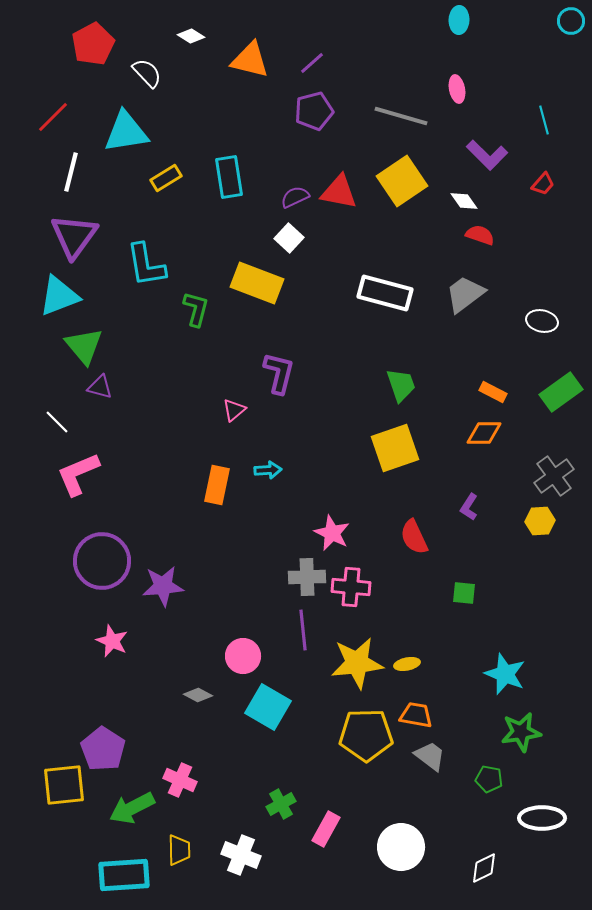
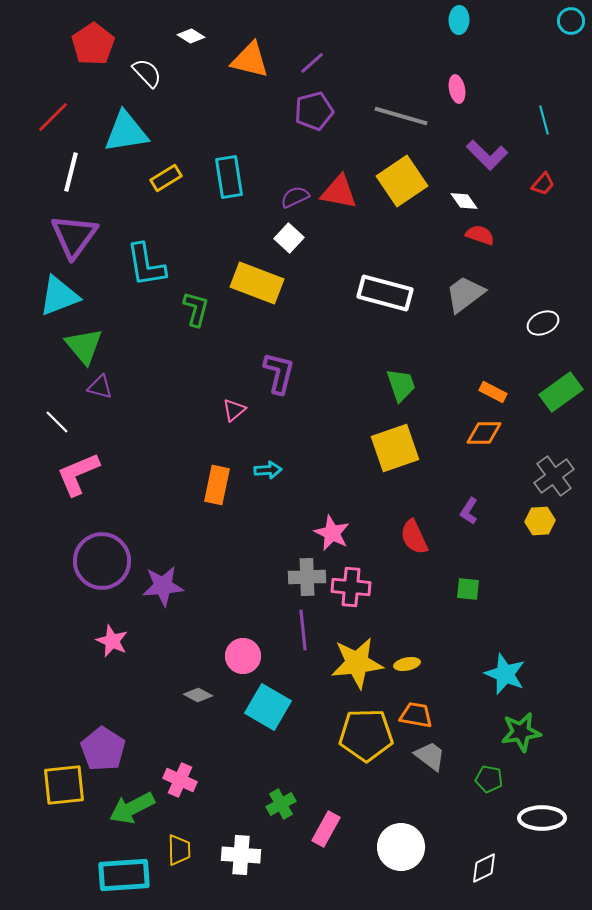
red pentagon at (93, 44): rotated 6 degrees counterclockwise
white ellipse at (542, 321): moved 1 px right, 2 px down; rotated 36 degrees counterclockwise
purple L-shape at (469, 507): moved 4 px down
green square at (464, 593): moved 4 px right, 4 px up
white cross at (241, 855): rotated 18 degrees counterclockwise
